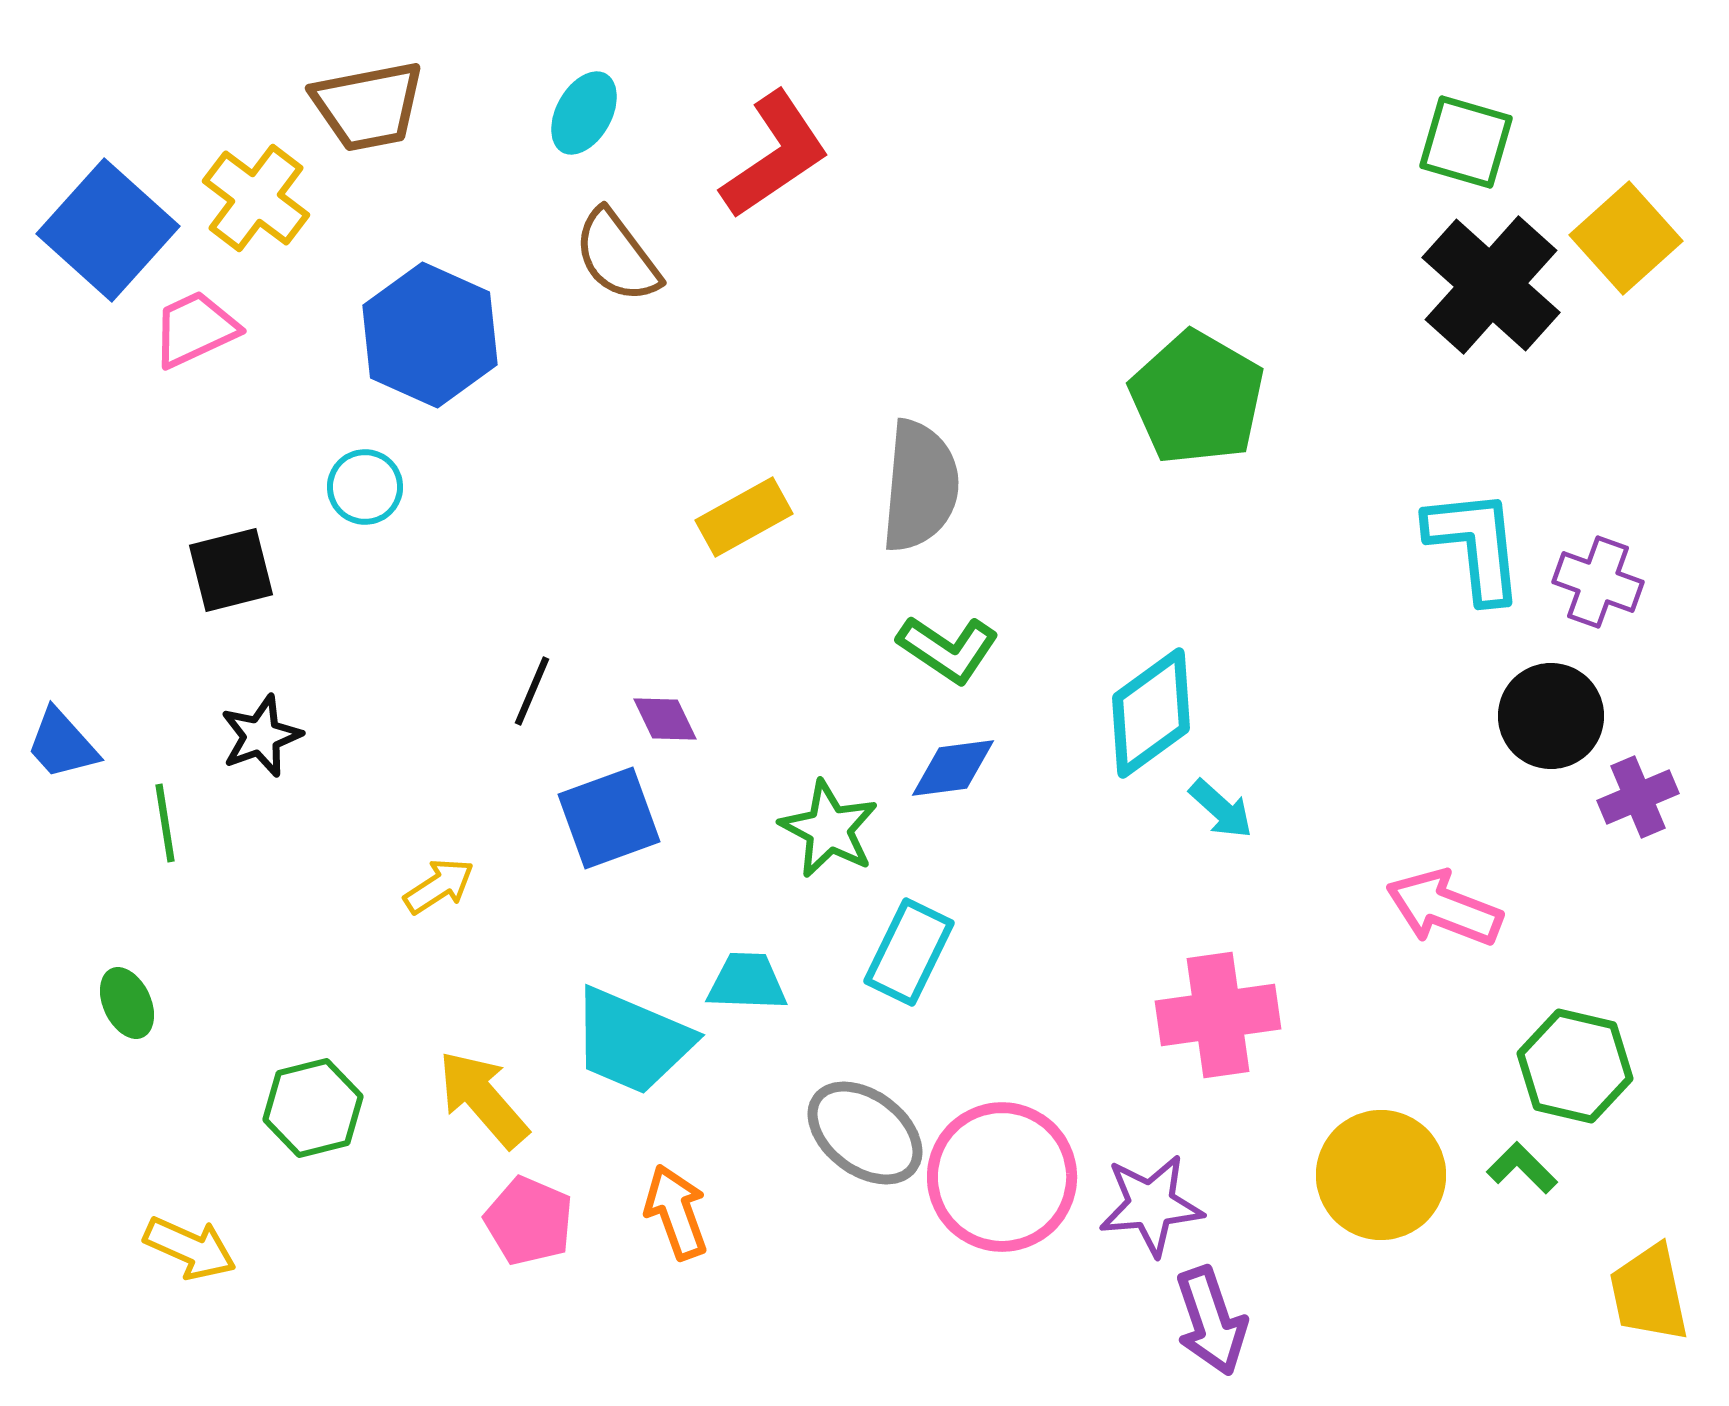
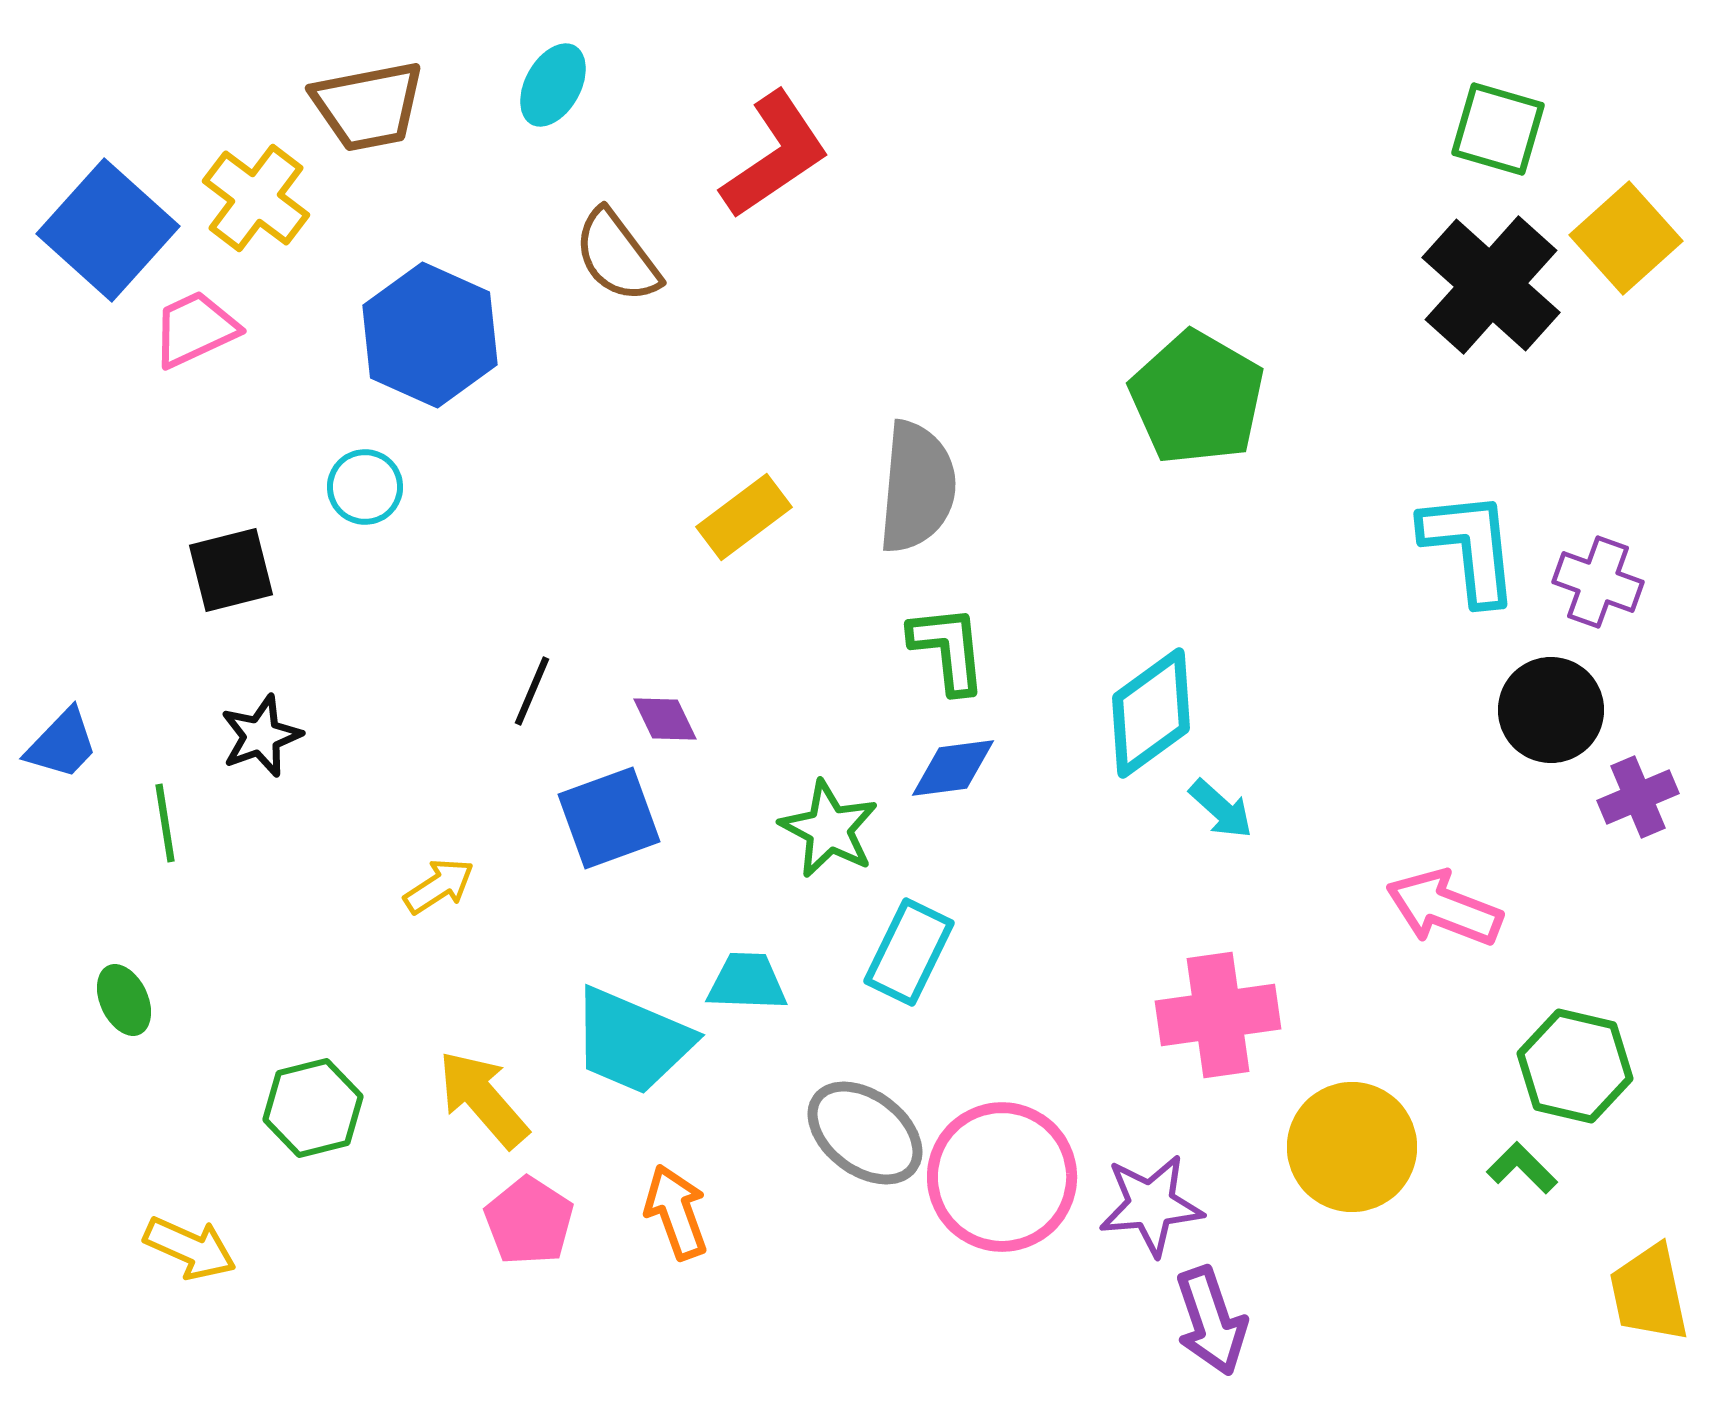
cyan ellipse at (584, 113): moved 31 px left, 28 px up
green square at (1466, 142): moved 32 px right, 13 px up
gray semicircle at (920, 486): moved 3 px left, 1 px down
yellow rectangle at (744, 517): rotated 8 degrees counterclockwise
cyan L-shape at (1475, 545): moved 5 px left, 2 px down
green L-shape at (948, 649): rotated 130 degrees counterclockwise
black circle at (1551, 716): moved 6 px up
blue trapezoid at (62, 744): rotated 94 degrees counterclockwise
green ellipse at (127, 1003): moved 3 px left, 3 px up
yellow circle at (1381, 1175): moved 29 px left, 28 px up
pink pentagon at (529, 1221): rotated 10 degrees clockwise
